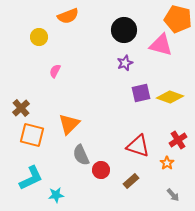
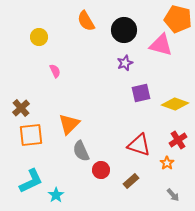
orange semicircle: moved 18 px right, 5 px down; rotated 80 degrees clockwise
pink semicircle: rotated 128 degrees clockwise
yellow diamond: moved 5 px right, 7 px down
orange square: moved 1 px left; rotated 20 degrees counterclockwise
red triangle: moved 1 px right, 1 px up
gray semicircle: moved 4 px up
cyan L-shape: moved 3 px down
cyan star: rotated 28 degrees counterclockwise
